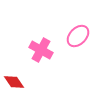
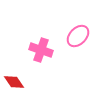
pink cross: rotated 10 degrees counterclockwise
